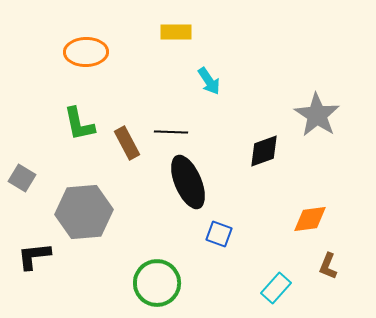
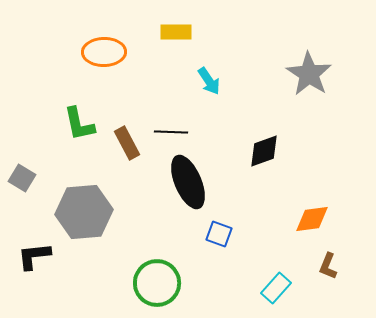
orange ellipse: moved 18 px right
gray star: moved 8 px left, 41 px up
orange diamond: moved 2 px right
